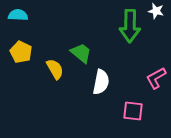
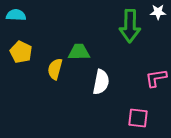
white star: moved 2 px right, 1 px down; rotated 14 degrees counterclockwise
cyan semicircle: moved 2 px left
green trapezoid: moved 2 px left, 1 px up; rotated 40 degrees counterclockwise
yellow semicircle: rotated 135 degrees counterclockwise
pink L-shape: rotated 20 degrees clockwise
pink square: moved 5 px right, 7 px down
